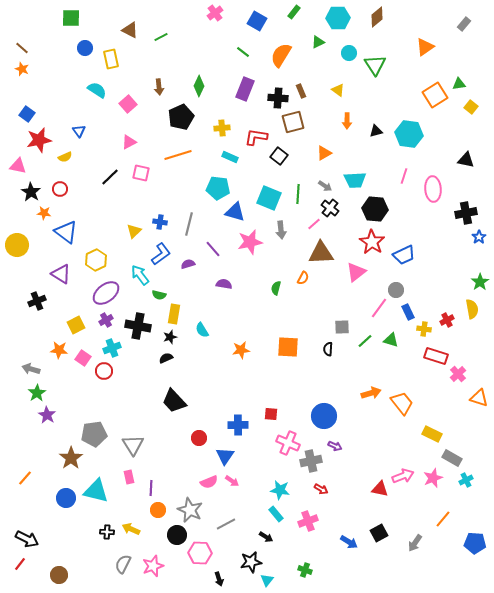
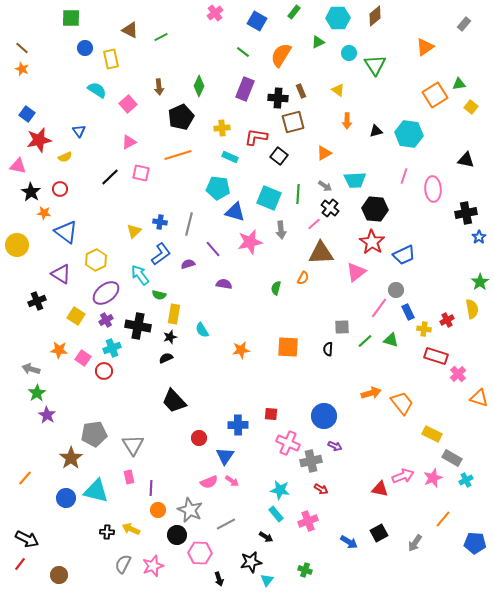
brown diamond at (377, 17): moved 2 px left, 1 px up
yellow square at (76, 325): moved 9 px up; rotated 30 degrees counterclockwise
